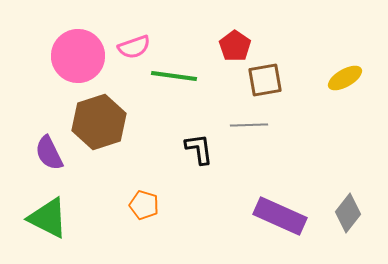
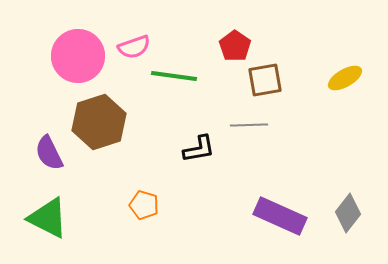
black L-shape: rotated 88 degrees clockwise
